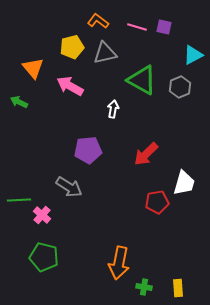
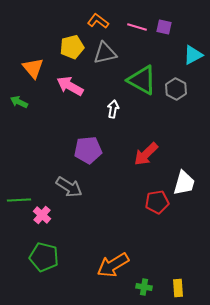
gray hexagon: moved 4 px left, 2 px down; rotated 10 degrees counterclockwise
orange arrow: moved 6 px left, 2 px down; rotated 48 degrees clockwise
